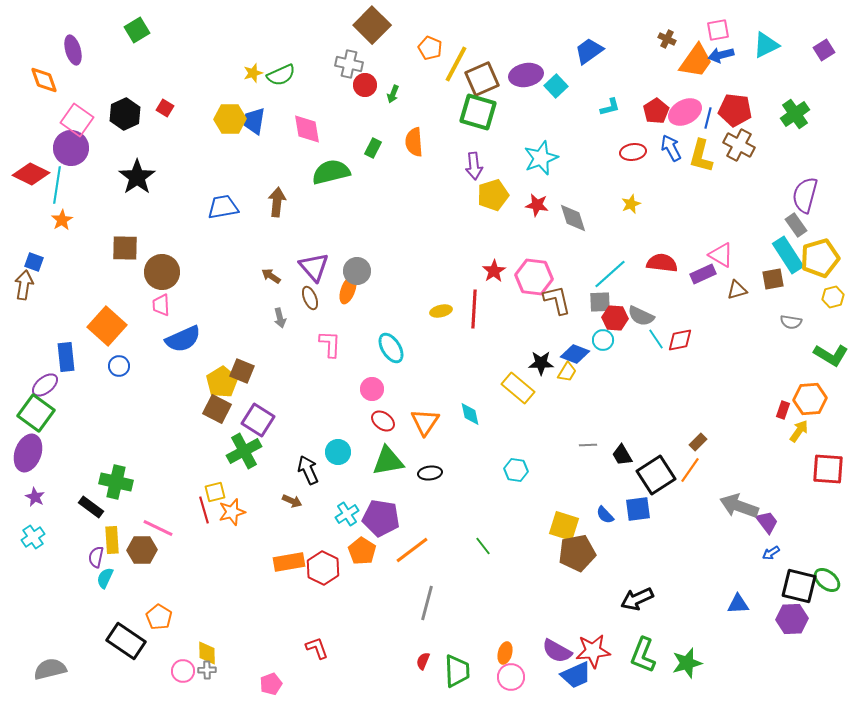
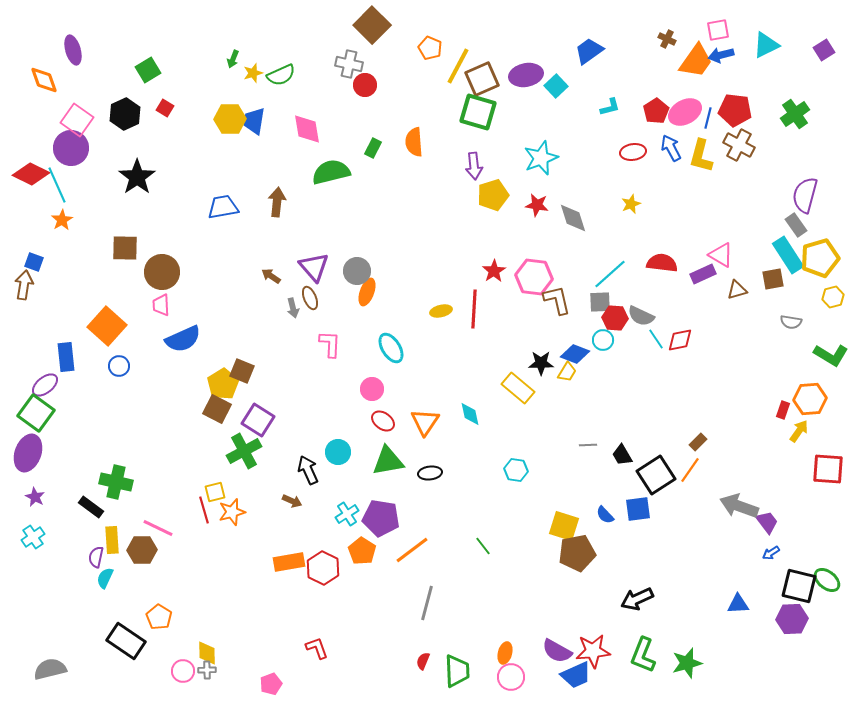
green square at (137, 30): moved 11 px right, 40 px down
yellow line at (456, 64): moved 2 px right, 2 px down
green arrow at (393, 94): moved 160 px left, 35 px up
cyan line at (57, 185): rotated 33 degrees counterclockwise
orange ellipse at (348, 290): moved 19 px right, 2 px down
gray arrow at (280, 318): moved 13 px right, 10 px up
yellow pentagon at (222, 382): moved 1 px right, 2 px down
